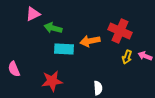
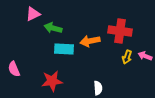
red cross: rotated 15 degrees counterclockwise
